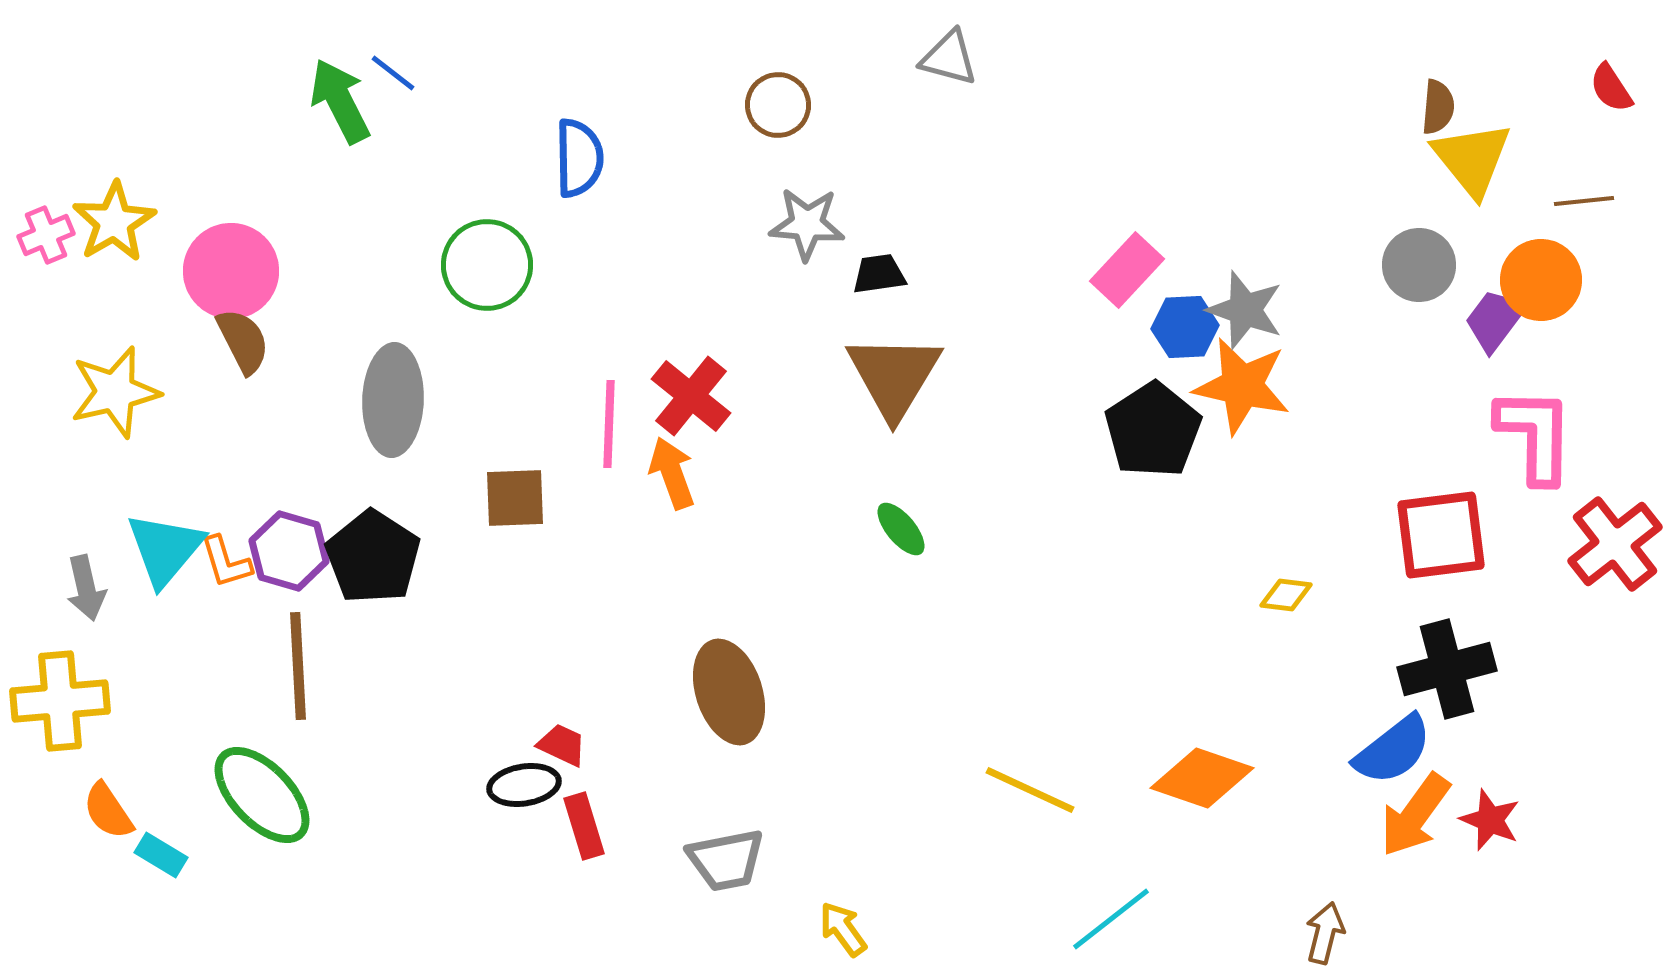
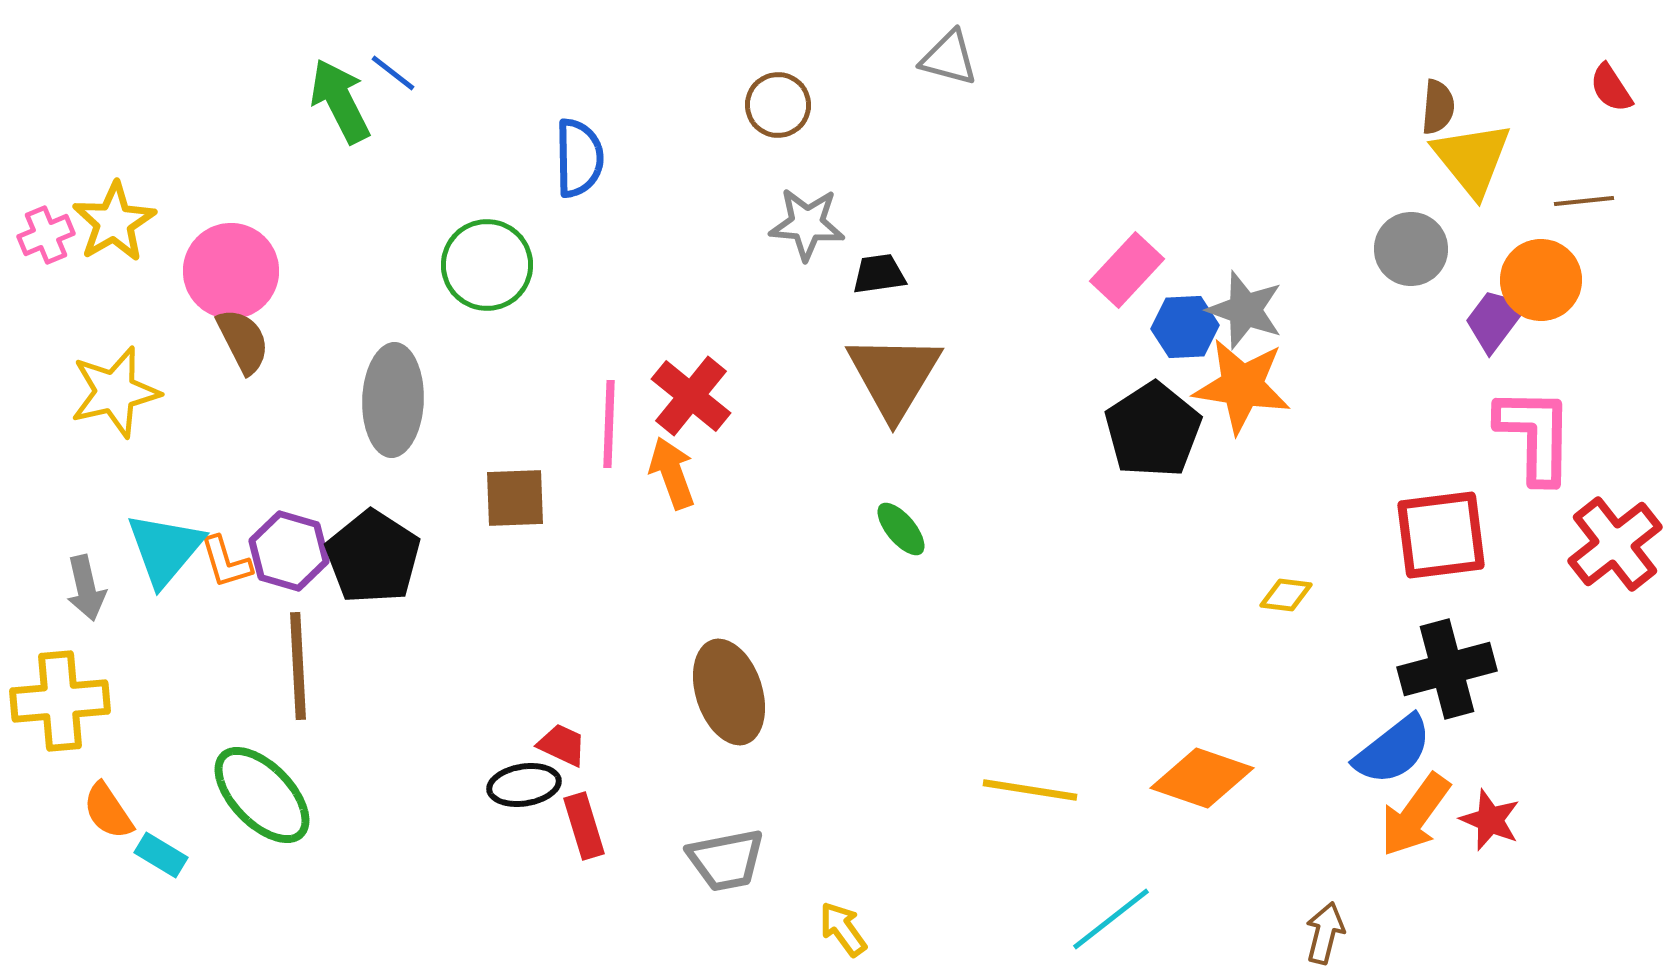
gray circle at (1419, 265): moved 8 px left, 16 px up
orange star at (1242, 386): rotated 4 degrees counterclockwise
yellow line at (1030, 790): rotated 16 degrees counterclockwise
